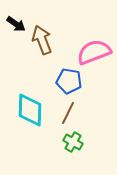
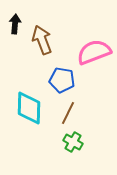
black arrow: moved 1 px left; rotated 120 degrees counterclockwise
blue pentagon: moved 7 px left, 1 px up
cyan diamond: moved 1 px left, 2 px up
